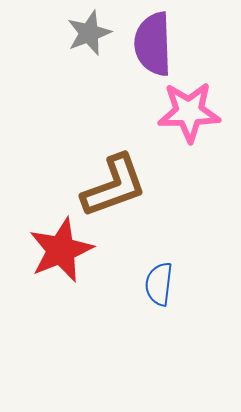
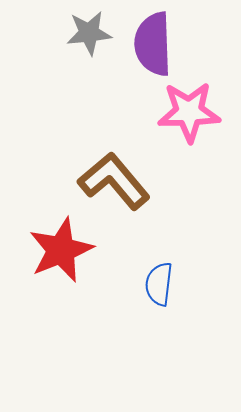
gray star: rotated 15 degrees clockwise
brown L-shape: moved 5 px up; rotated 110 degrees counterclockwise
